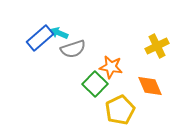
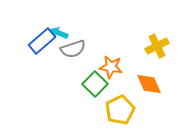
blue rectangle: moved 2 px right, 3 px down
orange diamond: moved 1 px left, 2 px up
